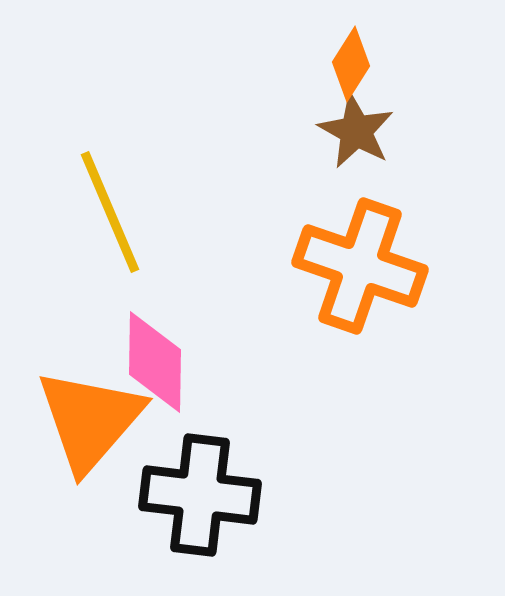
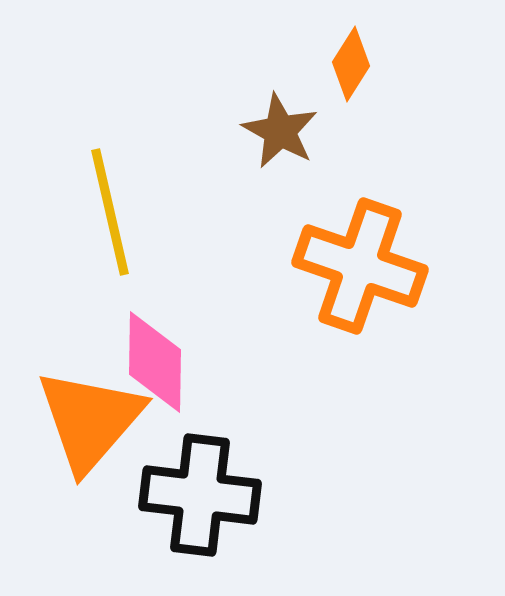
brown star: moved 76 px left
yellow line: rotated 10 degrees clockwise
